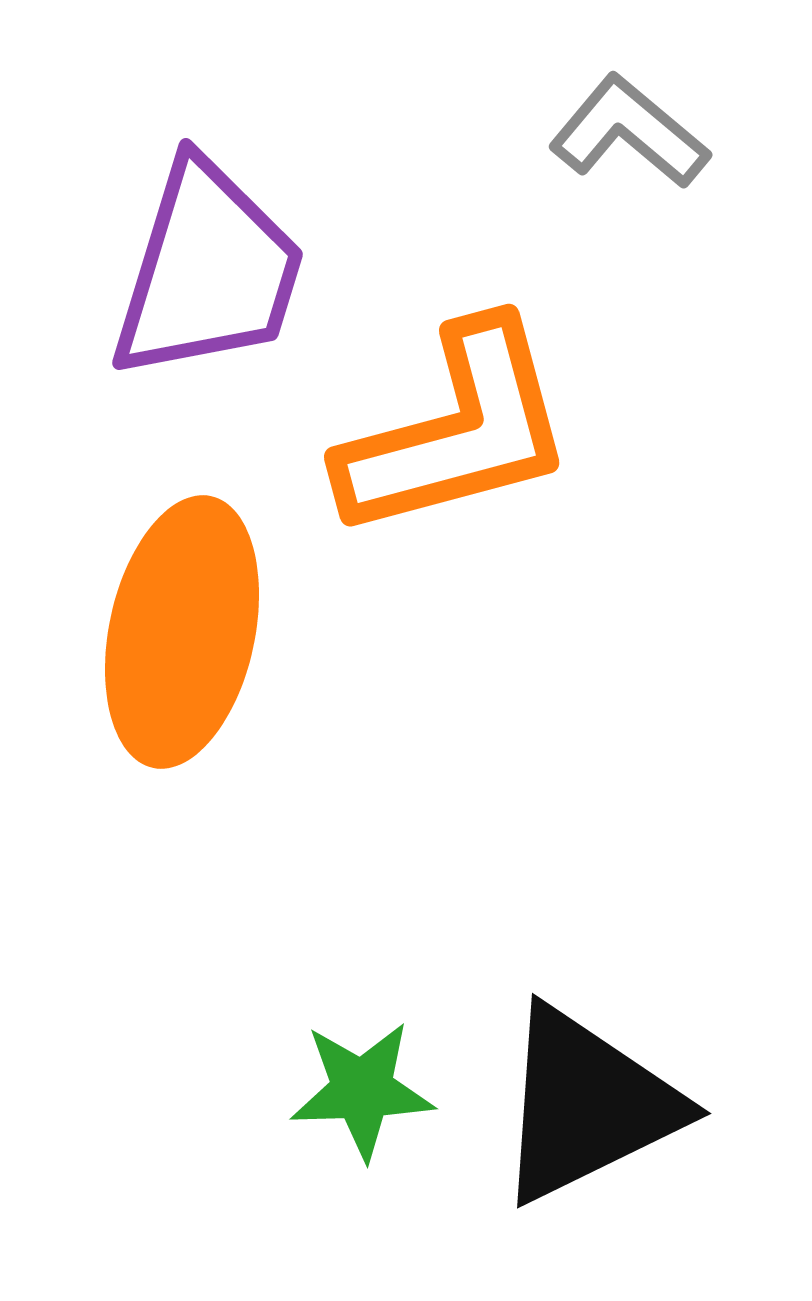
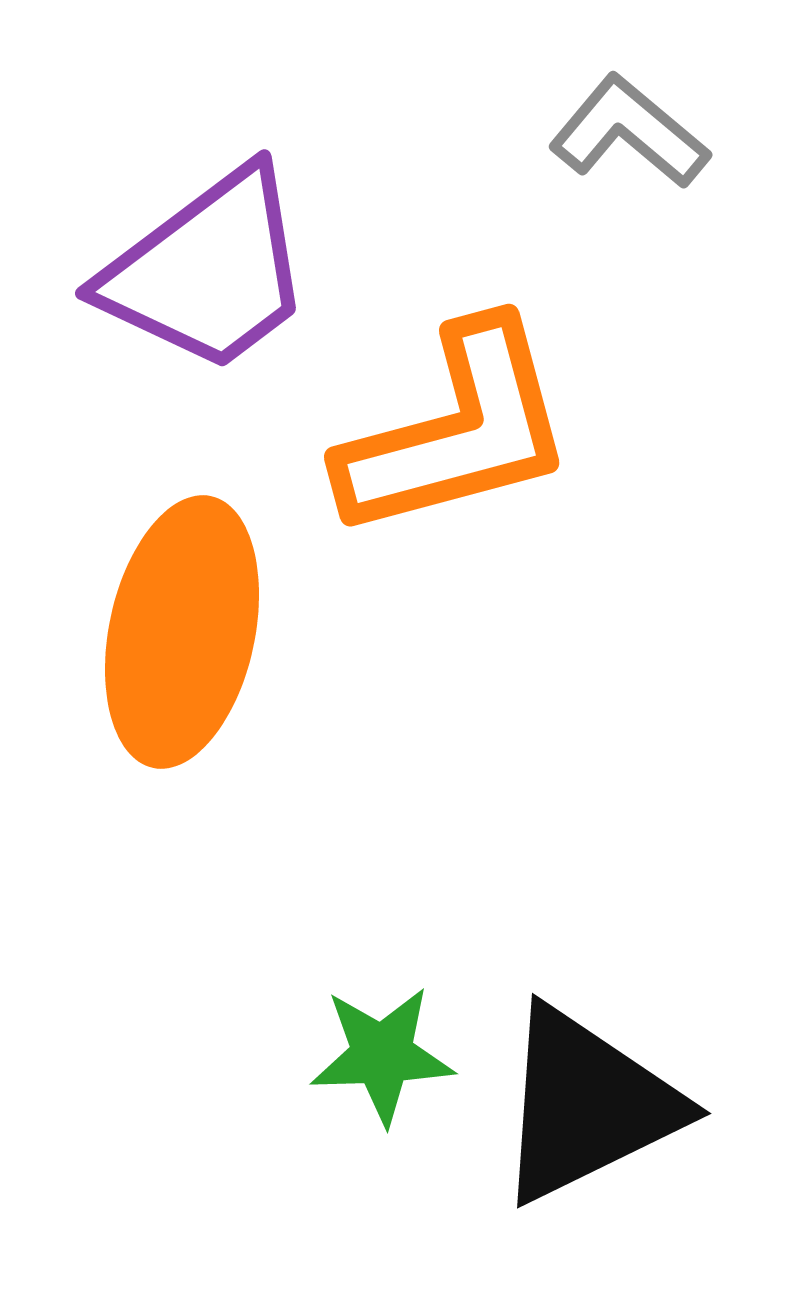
purple trapezoid: rotated 36 degrees clockwise
green star: moved 20 px right, 35 px up
